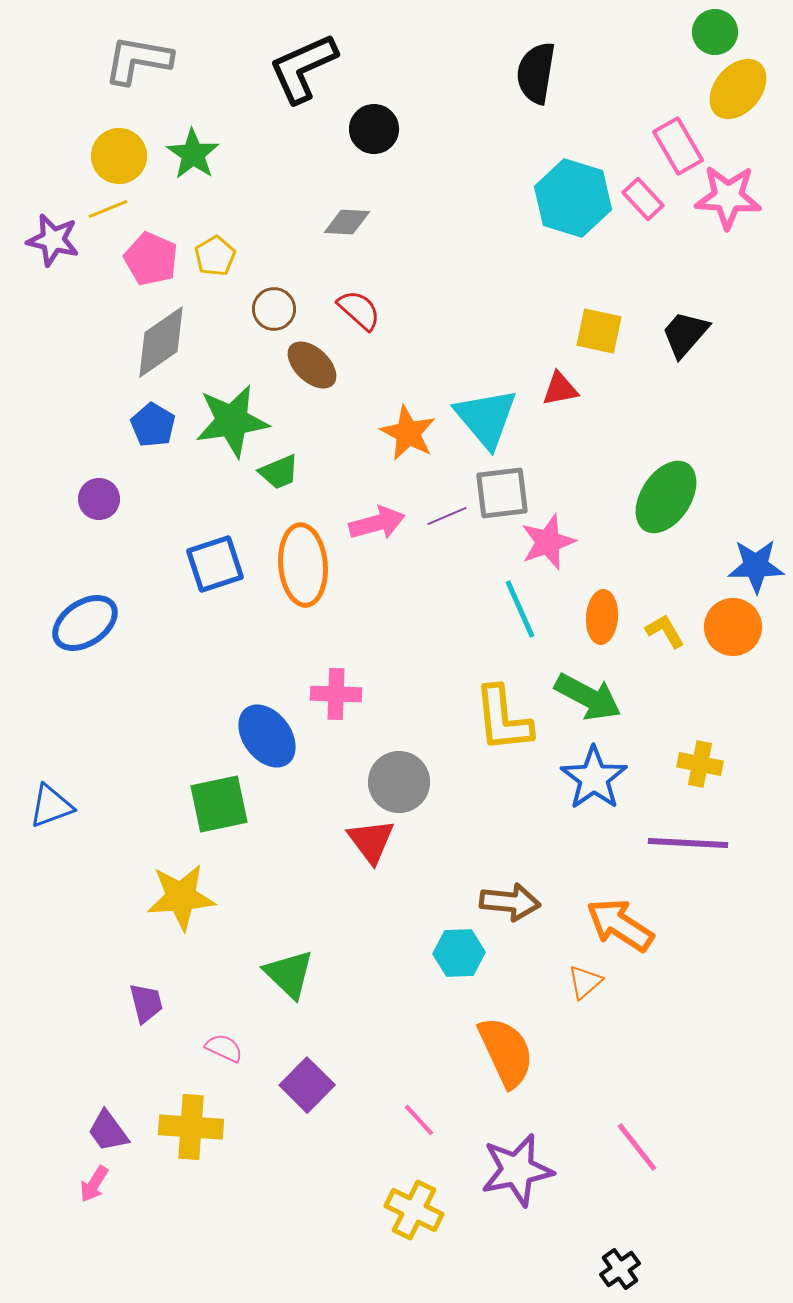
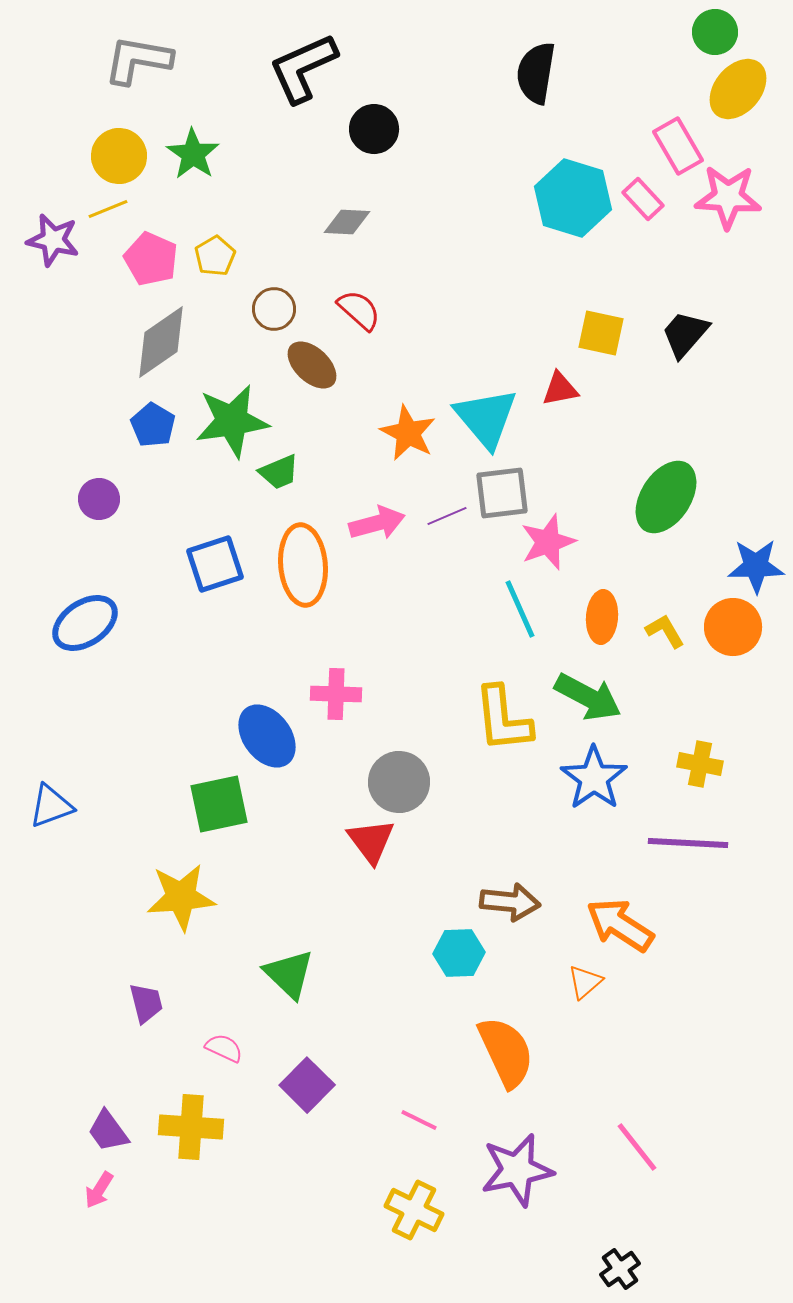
yellow square at (599, 331): moved 2 px right, 2 px down
pink line at (419, 1120): rotated 21 degrees counterclockwise
pink arrow at (94, 1184): moved 5 px right, 6 px down
